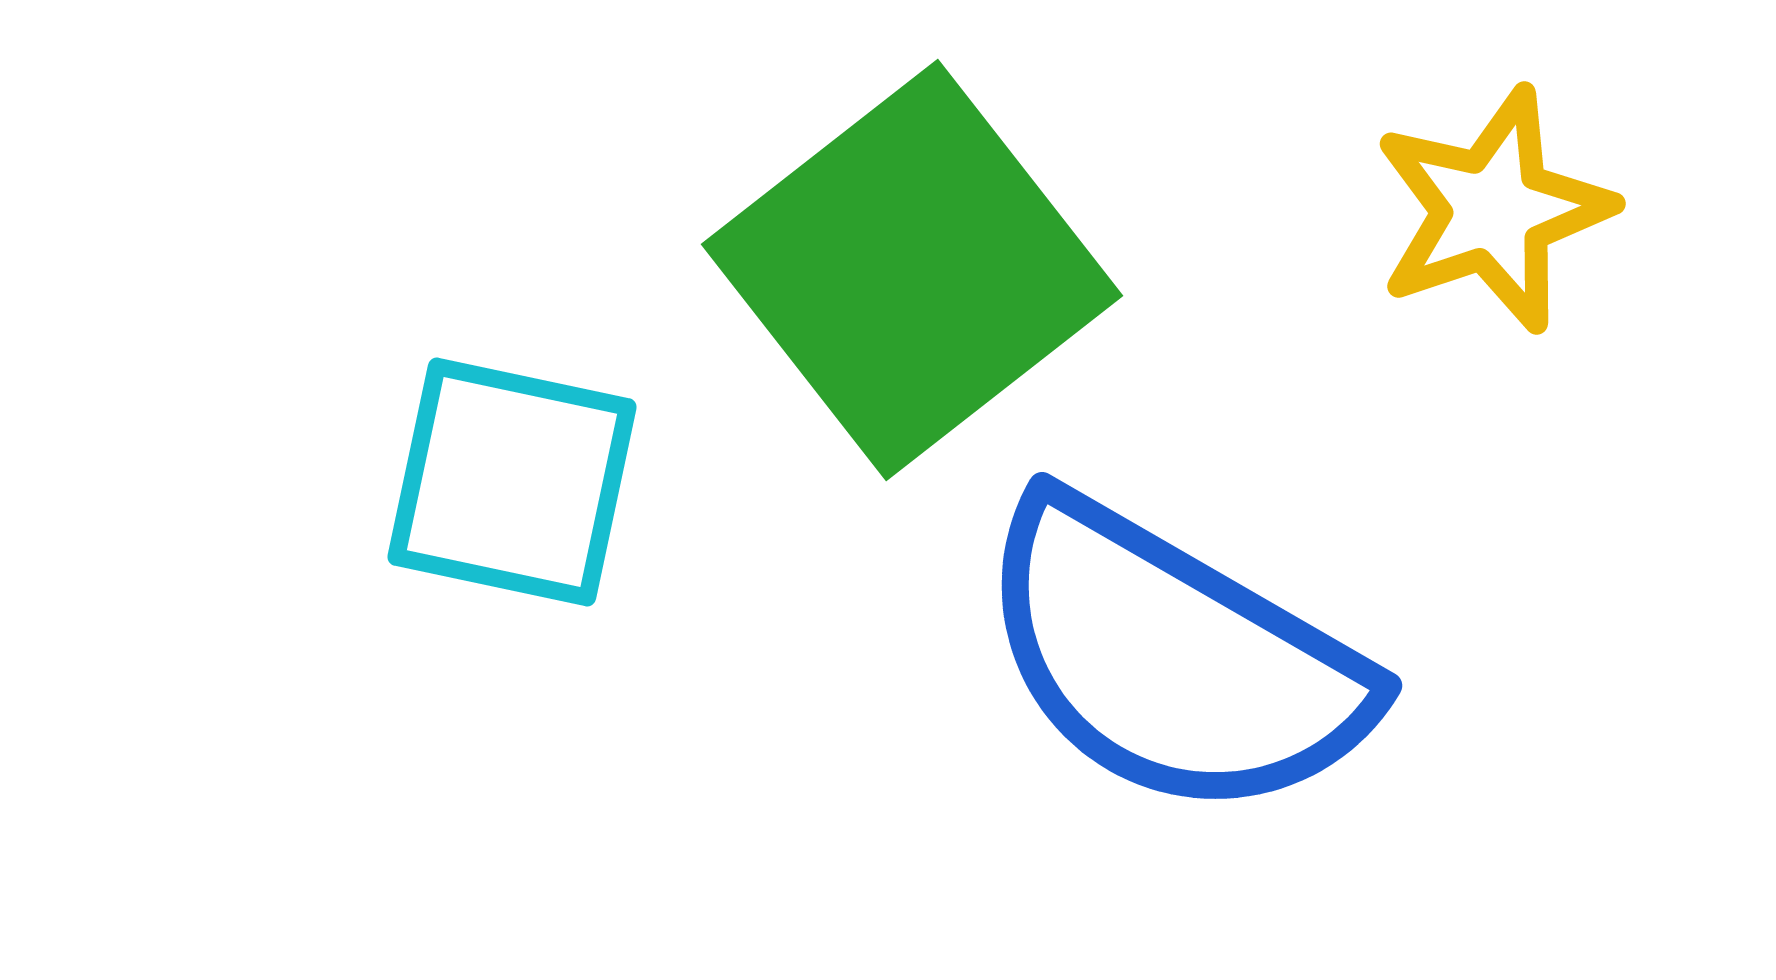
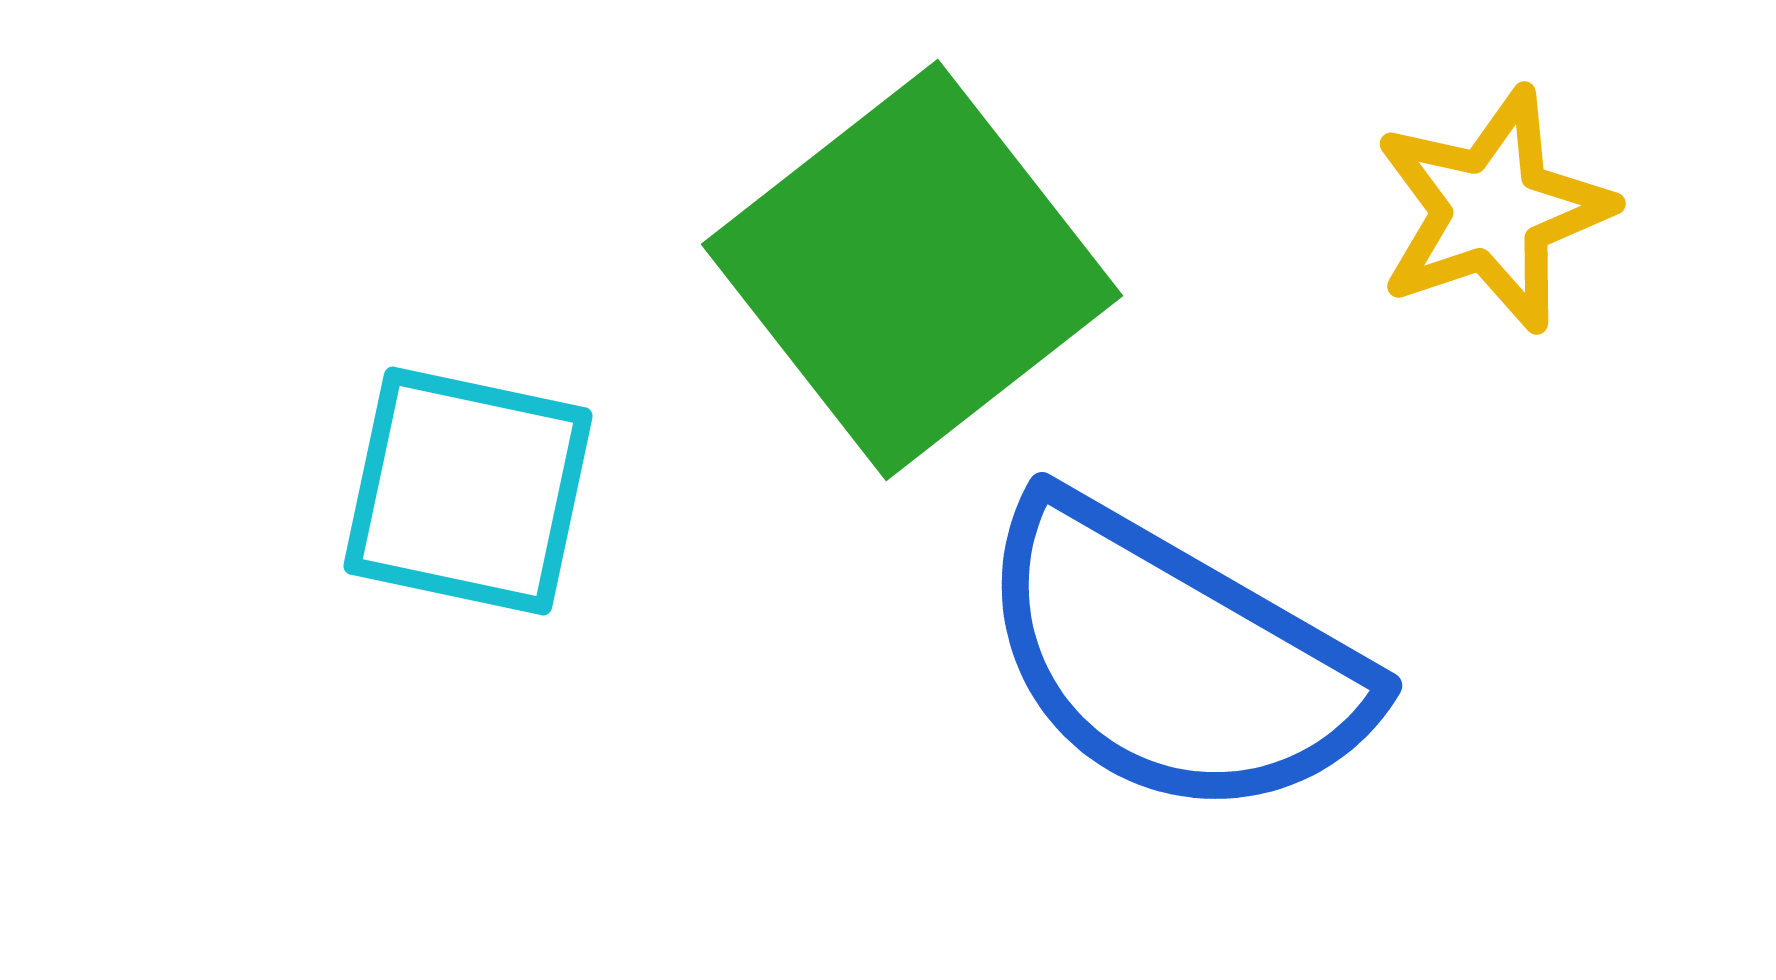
cyan square: moved 44 px left, 9 px down
